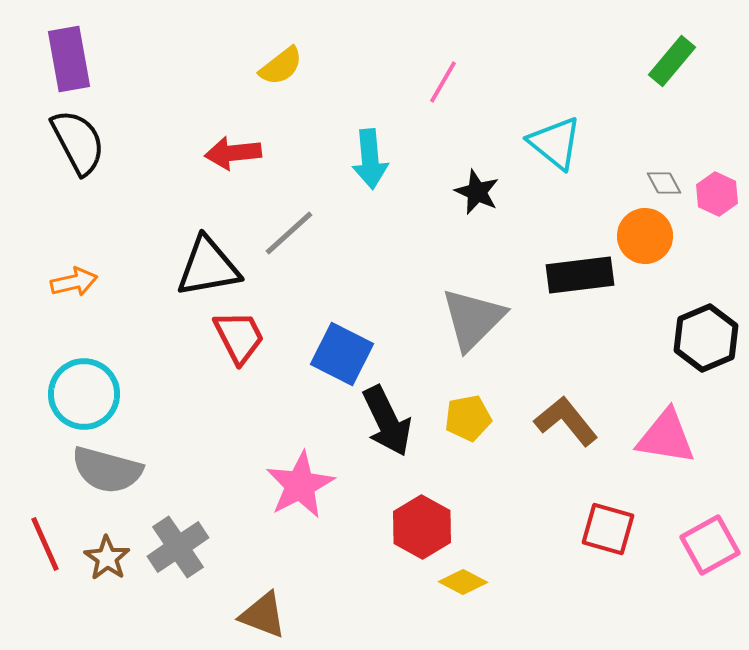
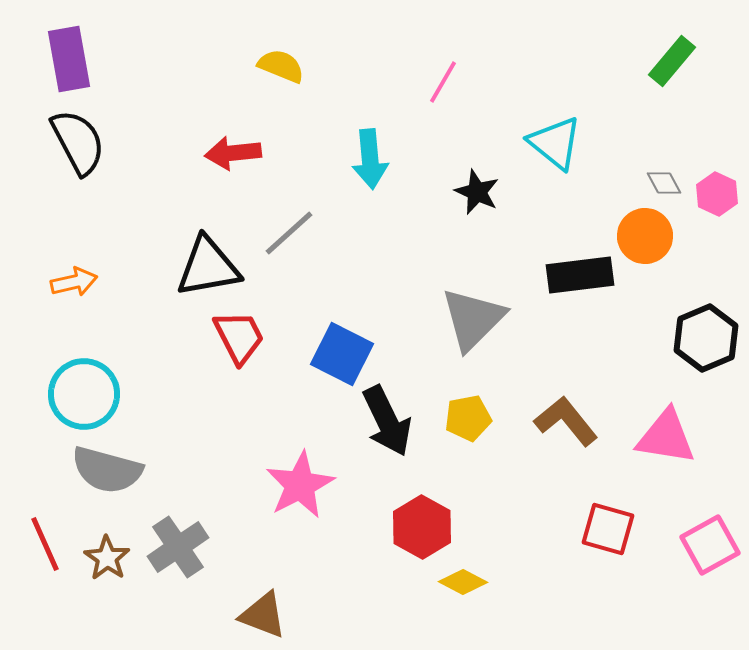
yellow semicircle: rotated 120 degrees counterclockwise
